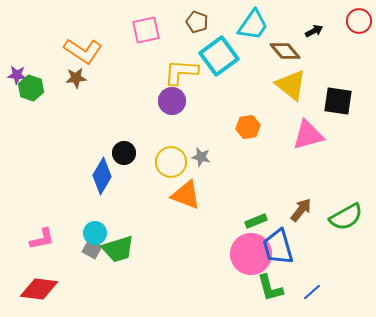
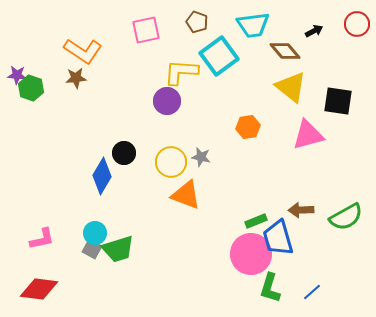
red circle: moved 2 px left, 3 px down
cyan trapezoid: rotated 48 degrees clockwise
yellow triangle: moved 2 px down
purple circle: moved 5 px left
brown arrow: rotated 130 degrees counterclockwise
blue trapezoid: moved 9 px up
green L-shape: rotated 32 degrees clockwise
